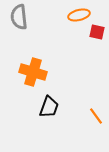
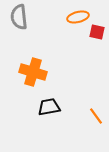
orange ellipse: moved 1 px left, 2 px down
black trapezoid: rotated 120 degrees counterclockwise
